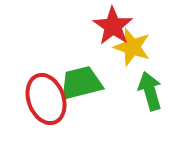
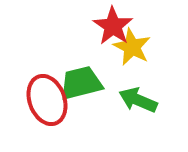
yellow star: rotated 9 degrees clockwise
green arrow: moved 12 px left, 9 px down; rotated 51 degrees counterclockwise
red ellipse: moved 1 px right, 1 px down
